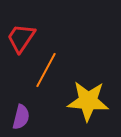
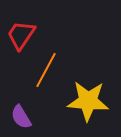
red trapezoid: moved 3 px up
purple semicircle: rotated 135 degrees clockwise
